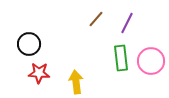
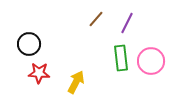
yellow arrow: rotated 35 degrees clockwise
